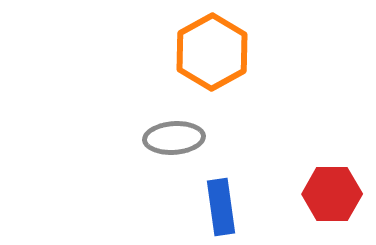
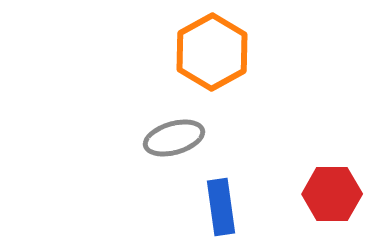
gray ellipse: rotated 12 degrees counterclockwise
